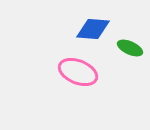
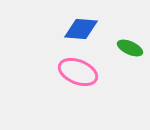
blue diamond: moved 12 px left
